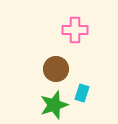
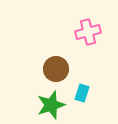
pink cross: moved 13 px right, 2 px down; rotated 15 degrees counterclockwise
green star: moved 3 px left
